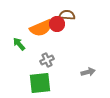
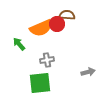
gray cross: rotated 16 degrees clockwise
